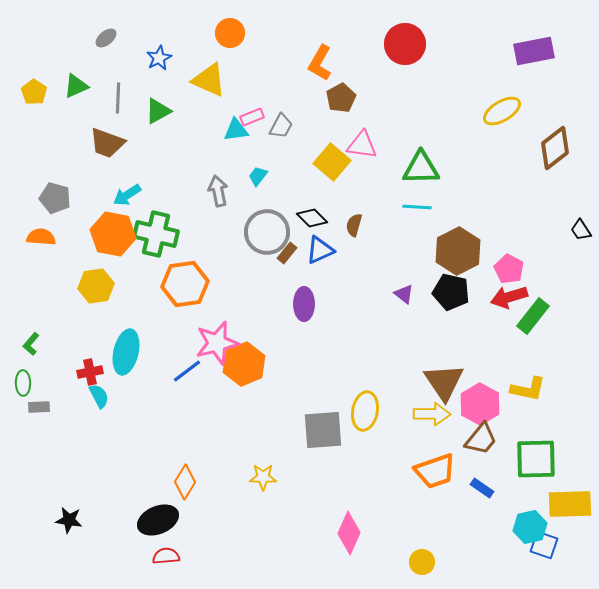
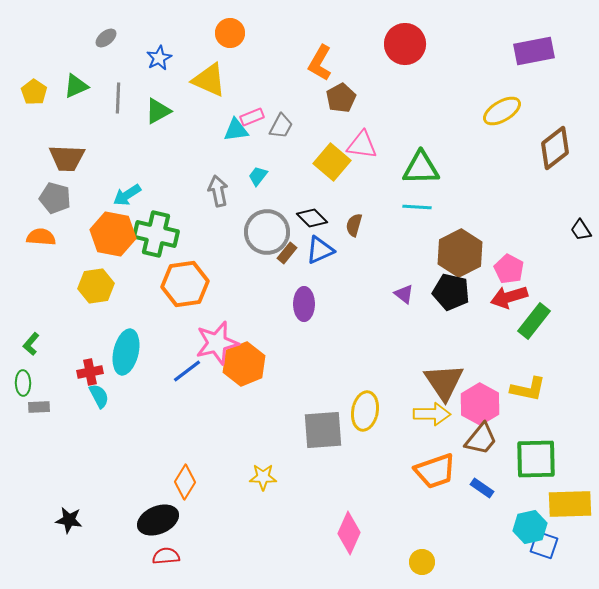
brown trapezoid at (107, 143): moved 40 px left, 15 px down; rotated 18 degrees counterclockwise
brown hexagon at (458, 251): moved 2 px right, 2 px down
green rectangle at (533, 316): moved 1 px right, 5 px down
